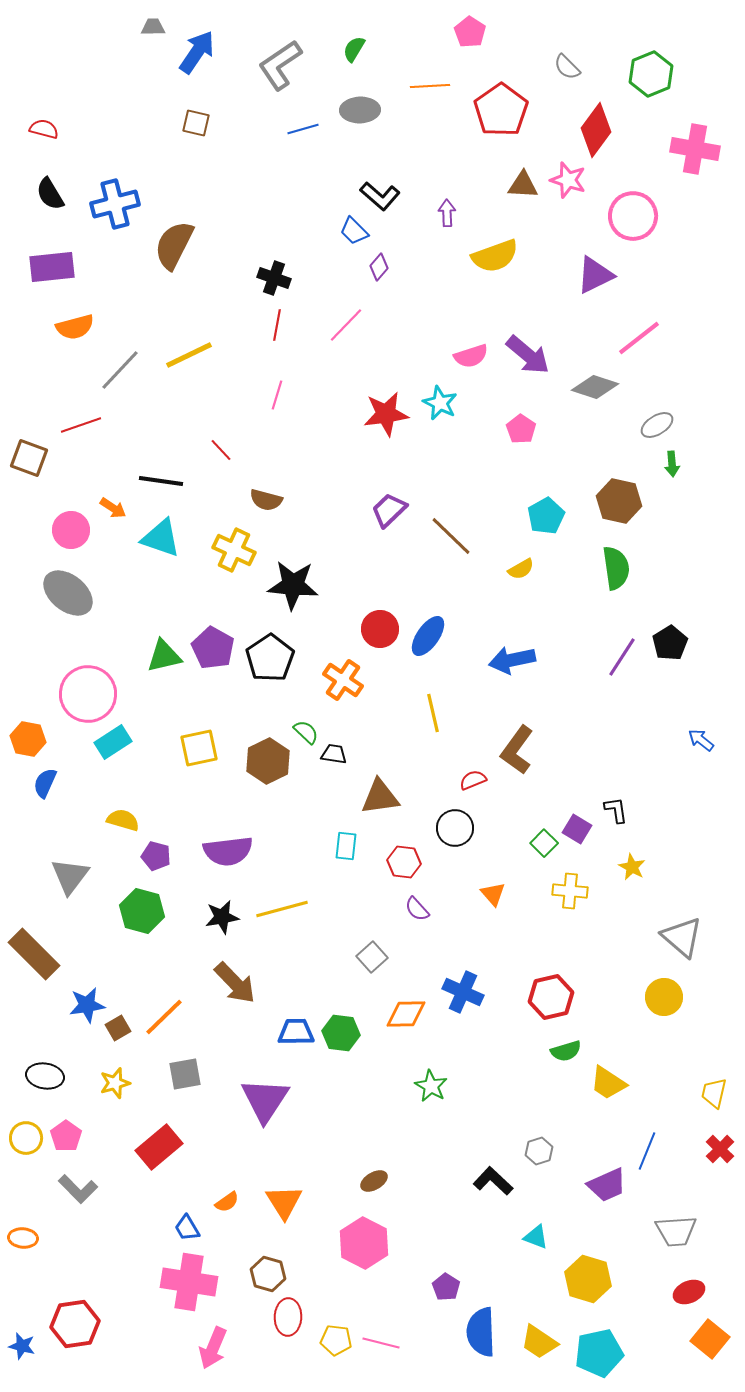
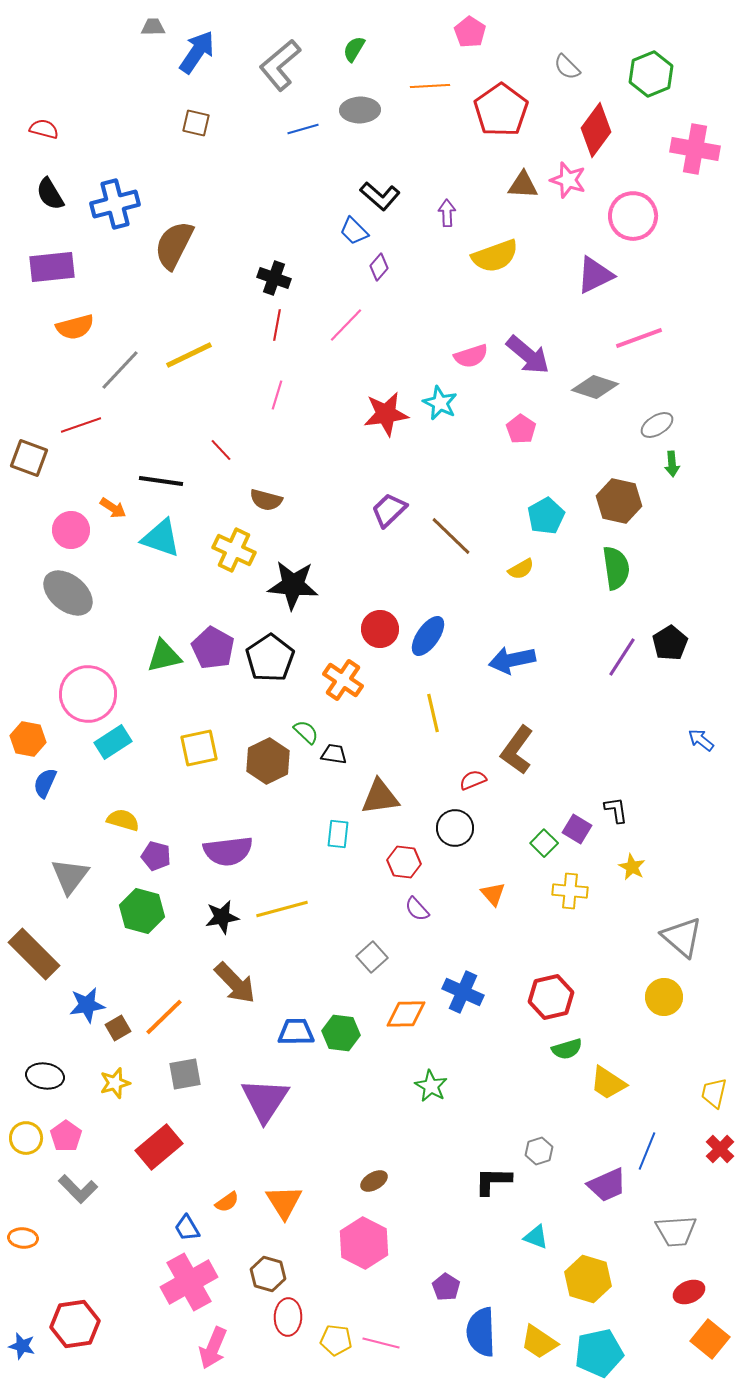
gray L-shape at (280, 65): rotated 6 degrees counterclockwise
pink line at (639, 338): rotated 18 degrees clockwise
cyan rectangle at (346, 846): moved 8 px left, 12 px up
green semicircle at (566, 1051): moved 1 px right, 2 px up
black L-shape at (493, 1181): rotated 42 degrees counterclockwise
pink cross at (189, 1282): rotated 38 degrees counterclockwise
